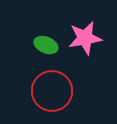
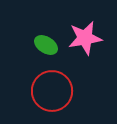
green ellipse: rotated 10 degrees clockwise
